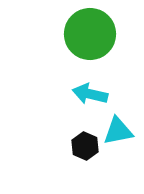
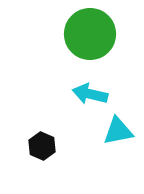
black hexagon: moved 43 px left
